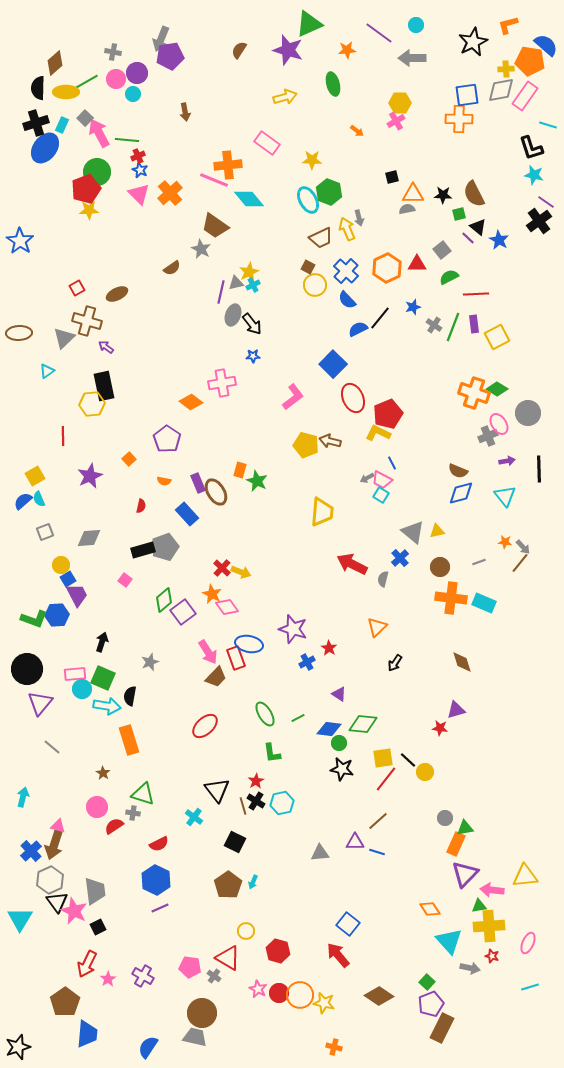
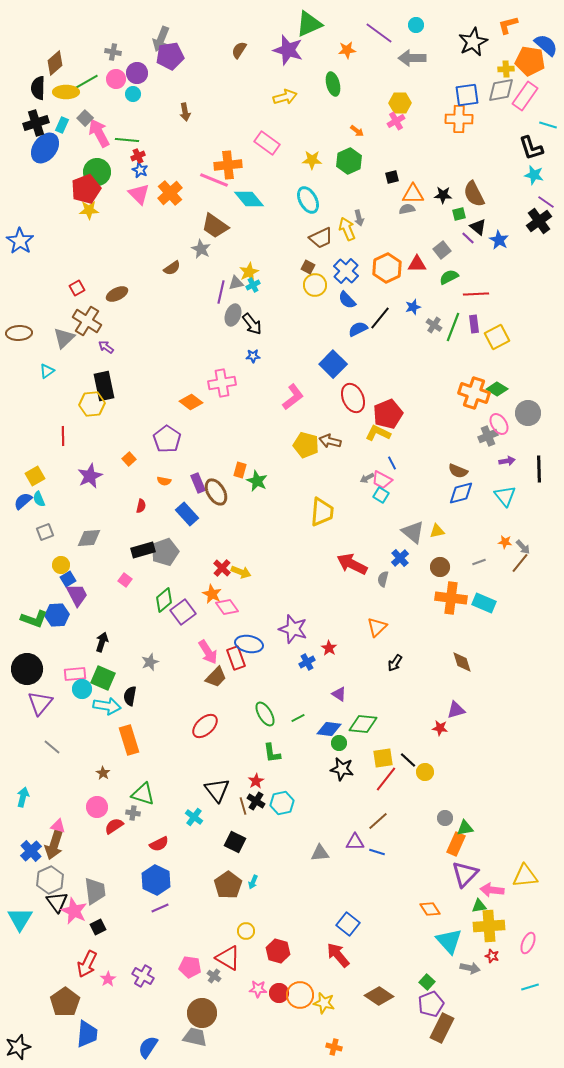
green hexagon at (329, 192): moved 20 px right, 31 px up; rotated 15 degrees clockwise
brown cross at (87, 321): rotated 16 degrees clockwise
gray pentagon at (165, 547): moved 5 px down
pink star at (258, 989): rotated 24 degrees counterclockwise
